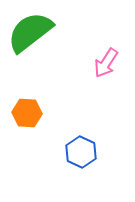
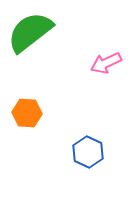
pink arrow: rotated 32 degrees clockwise
blue hexagon: moved 7 px right
